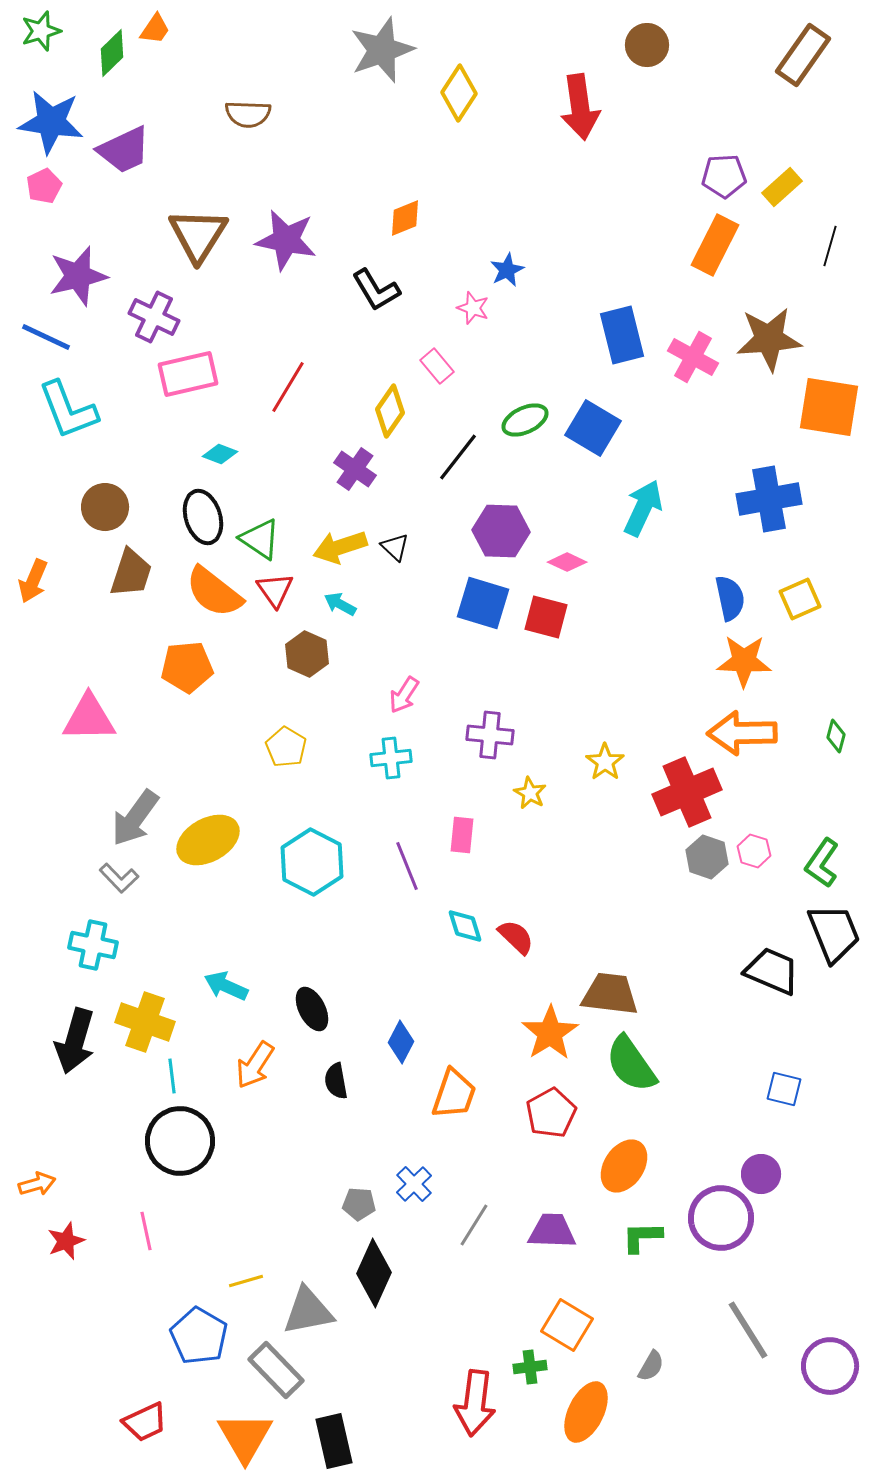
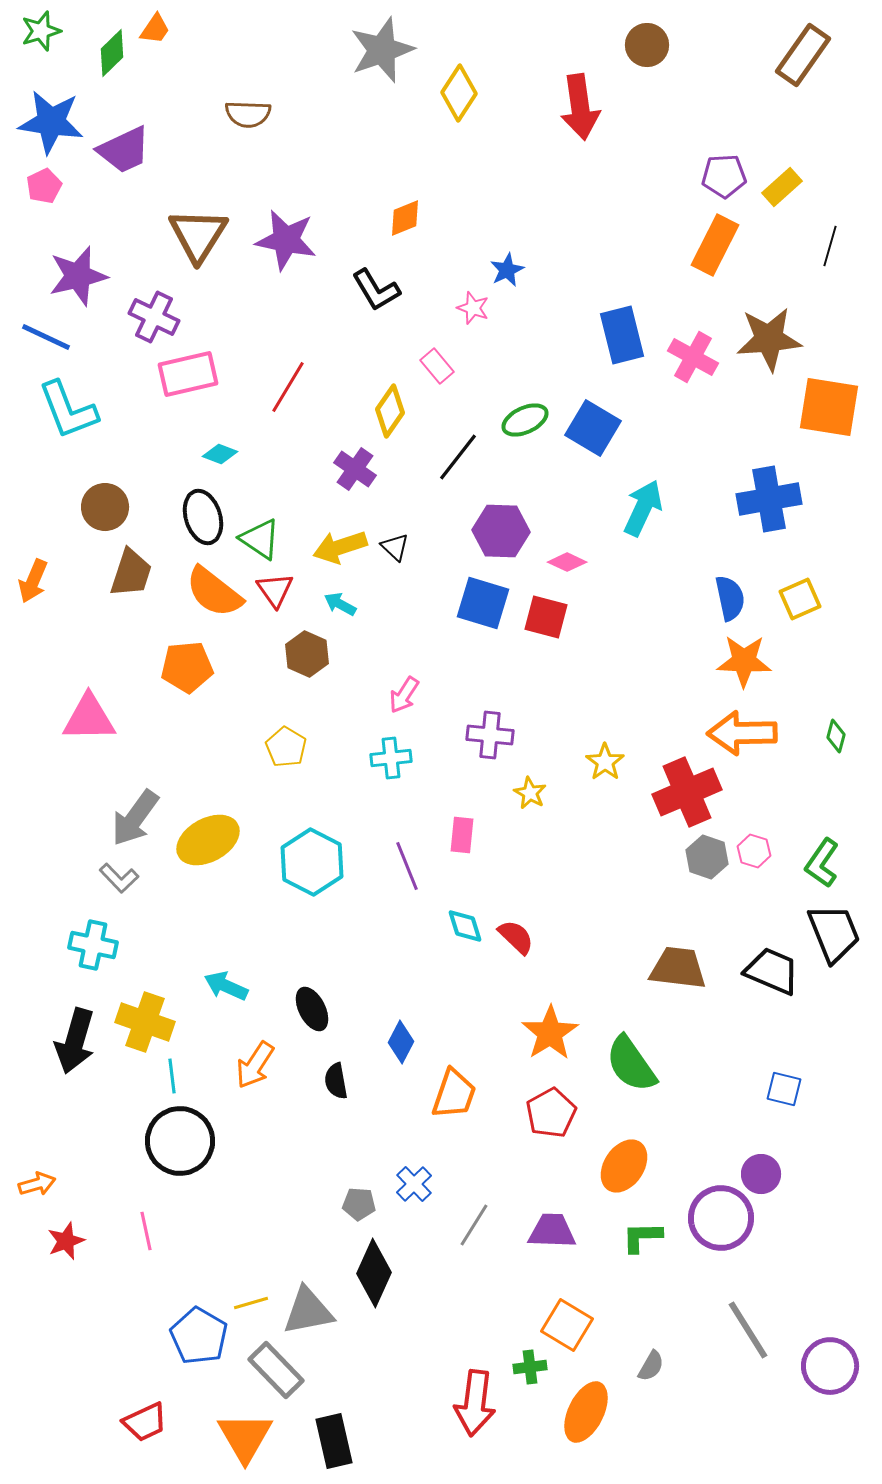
brown trapezoid at (610, 994): moved 68 px right, 26 px up
yellow line at (246, 1281): moved 5 px right, 22 px down
